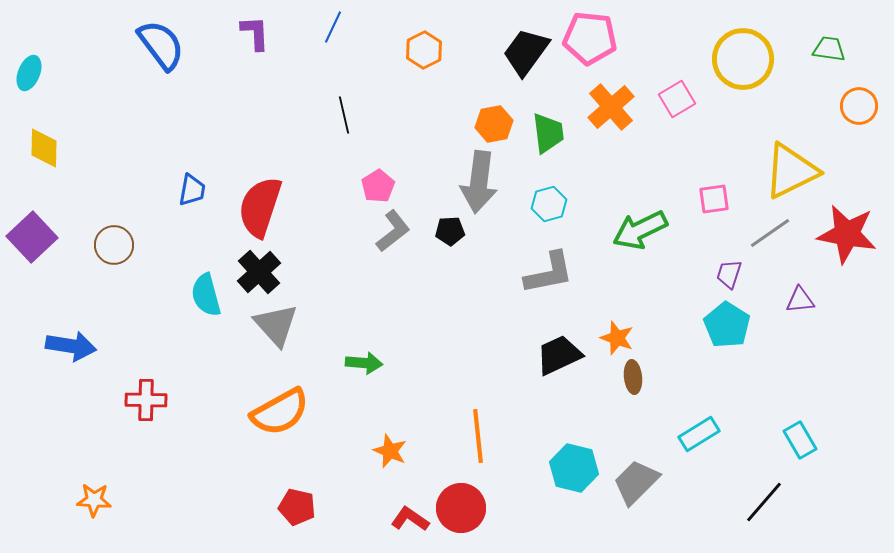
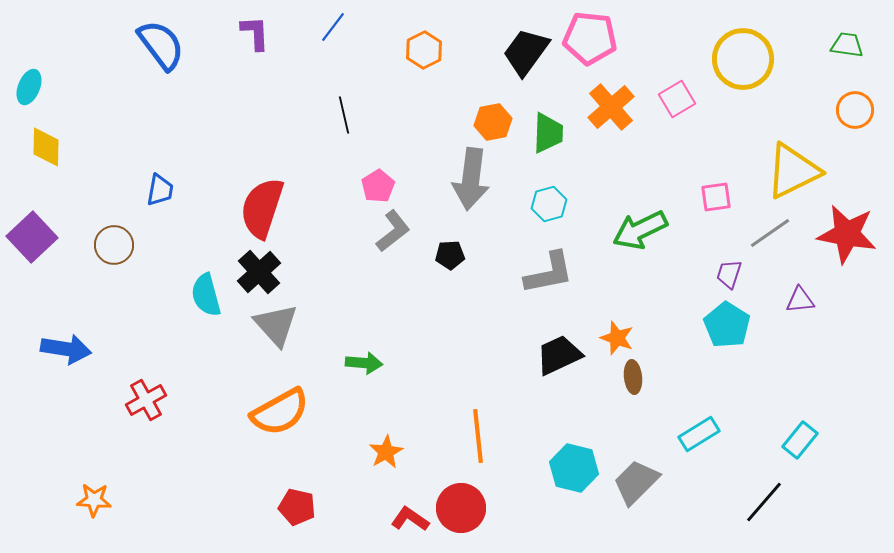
blue line at (333, 27): rotated 12 degrees clockwise
green trapezoid at (829, 49): moved 18 px right, 4 px up
cyan ellipse at (29, 73): moved 14 px down
orange circle at (859, 106): moved 4 px left, 4 px down
orange hexagon at (494, 124): moved 1 px left, 2 px up
green trapezoid at (548, 133): rotated 9 degrees clockwise
yellow diamond at (44, 148): moved 2 px right, 1 px up
yellow triangle at (791, 171): moved 2 px right
gray arrow at (479, 182): moved 8 px left, 3 px up
blue trapezoid at (192, 190): moved 32 px left
pink square at (714, 199): moved 2 px right, 2 px up
red semicircle at (260, 207): moved 2 px right, 1 px down
black pentagon at (450, 231): moved 24 px down
blue arrow at (71, 346): moved 5 px left, 3 px down
red cross at (146, 400): rotated 30 degrees counterclockwise
cyan rectangle at (800, 440): rotated 69 degrees clockwise
orange star at (390, 451): moved 4 px left, 1 px down; rotated 20 degrees clockwise
